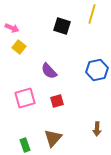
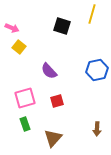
green rectangle: moved 21 px up
